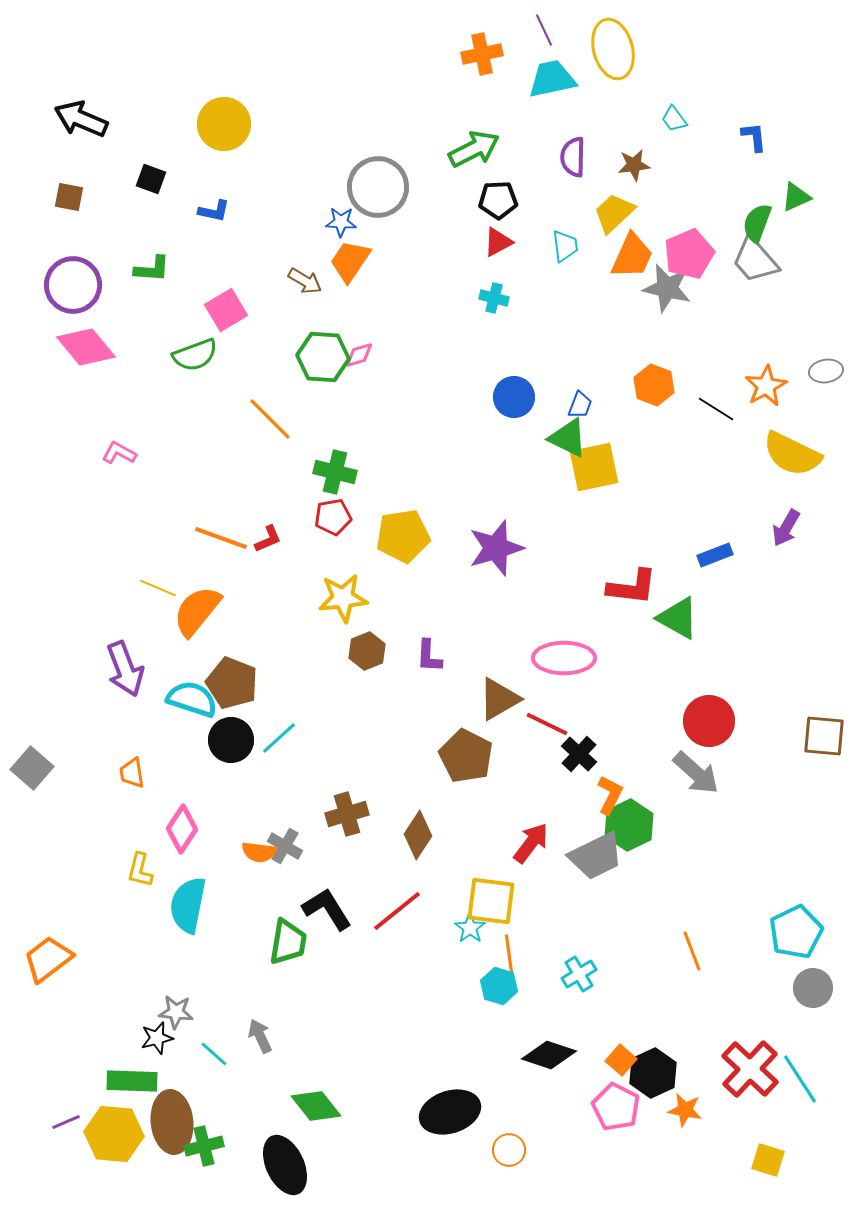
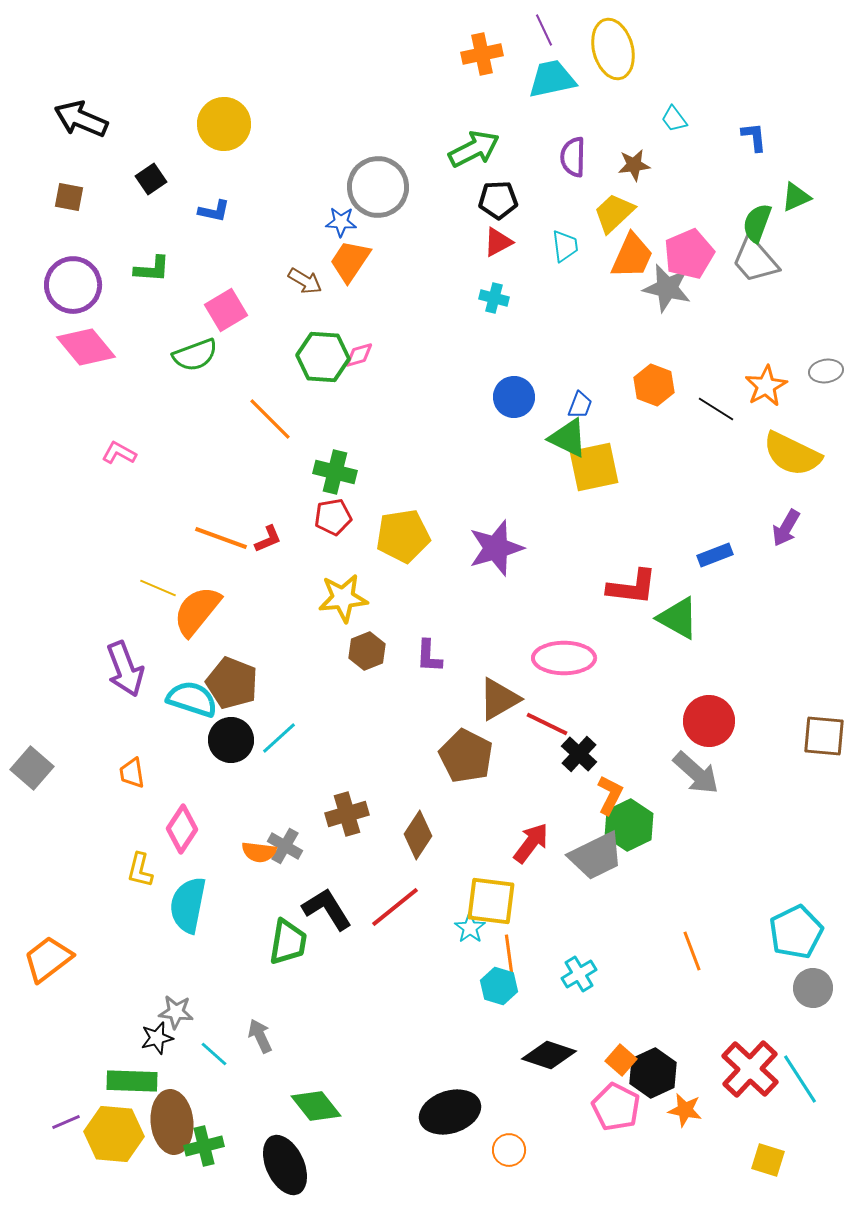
black square at (151, 179): rotated 36 degrees clockwise
red line at (397, 911): moved 2 px left, 4 px up
